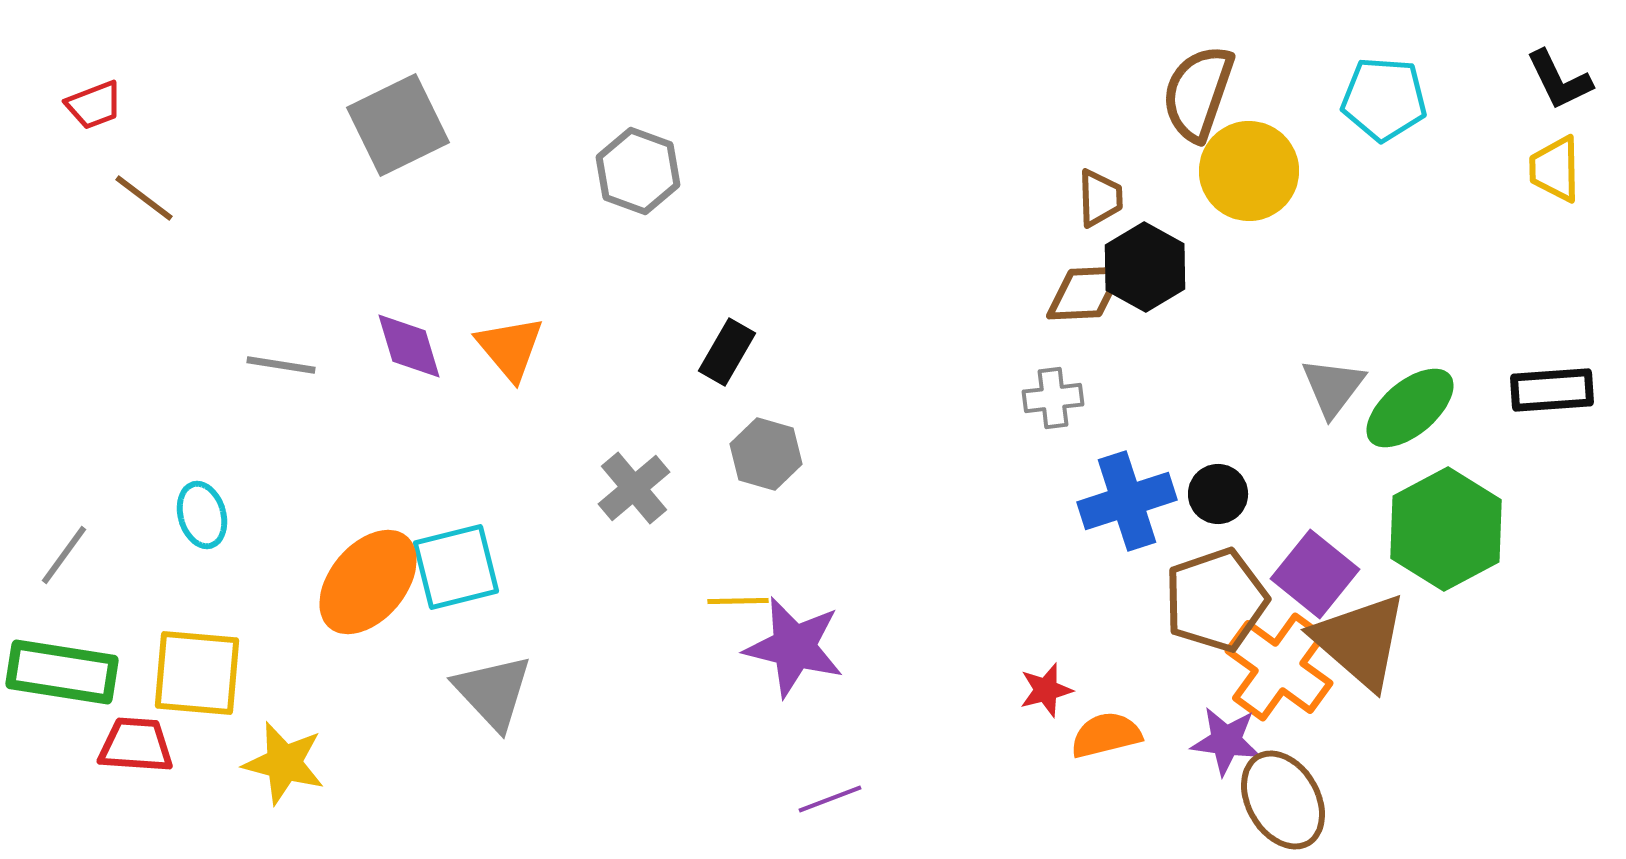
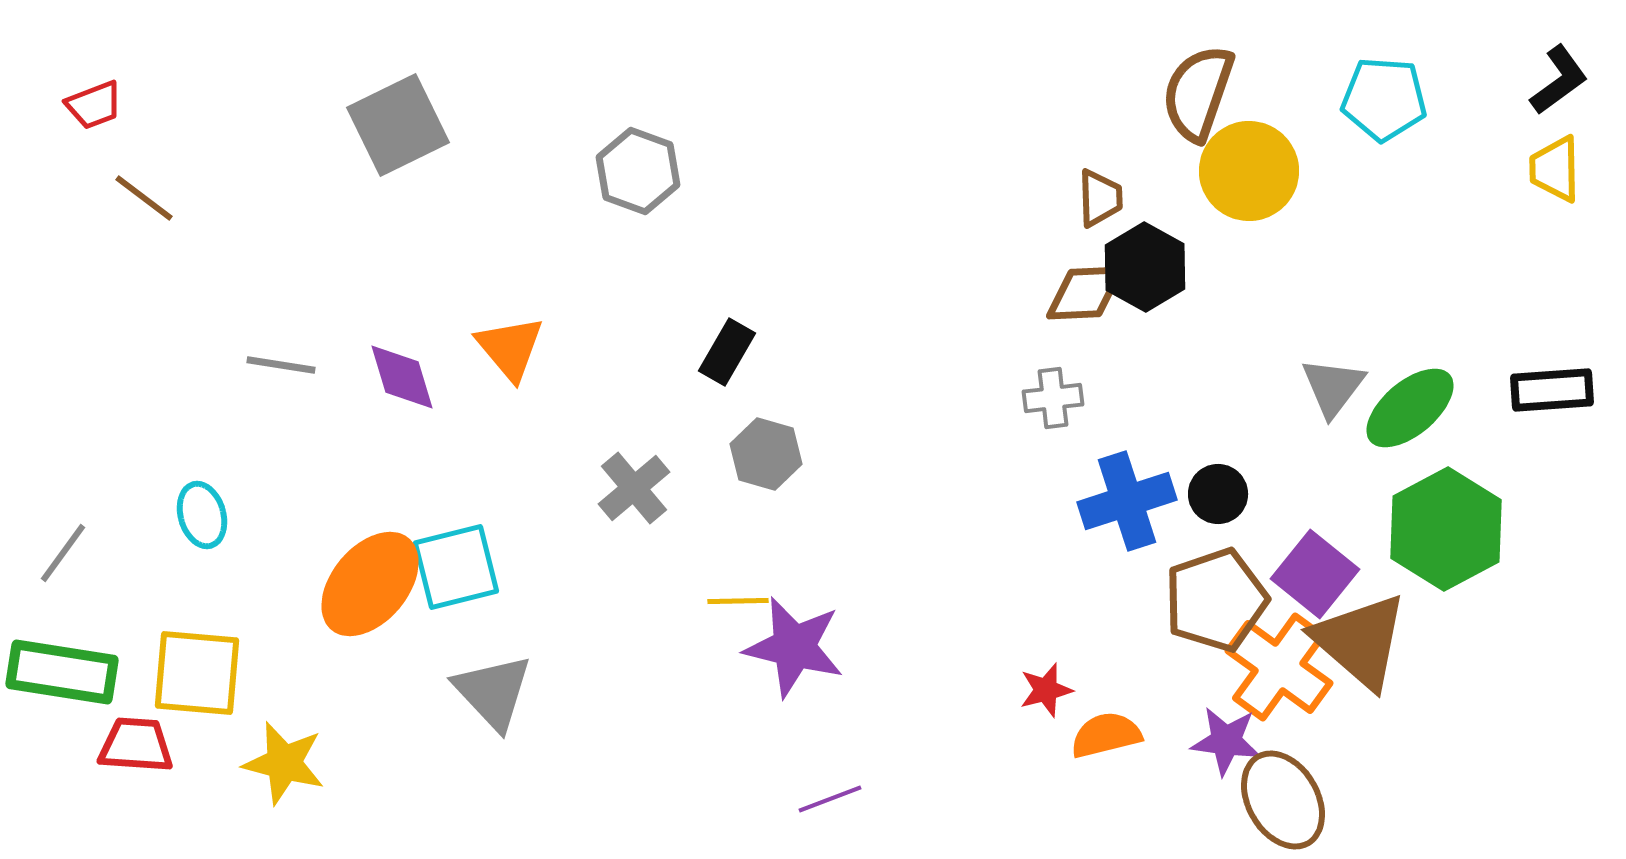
black L-shape at (1559, 80): rotated 100 degrees counterclockwise
purple diamond at (409, 346): moved 7 px left, 31 px down
gray line at (64, 555): moved 1 px left, 2 px up
orange ellipse at (368, 582): moved 2 px right, 2 px down
